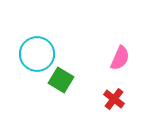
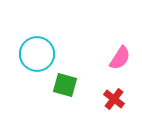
pink semicircle: rotated 10 degrees clockwise
green square: moved 4 px right, 5 px down; rotated 15 degrees counterclockwise
